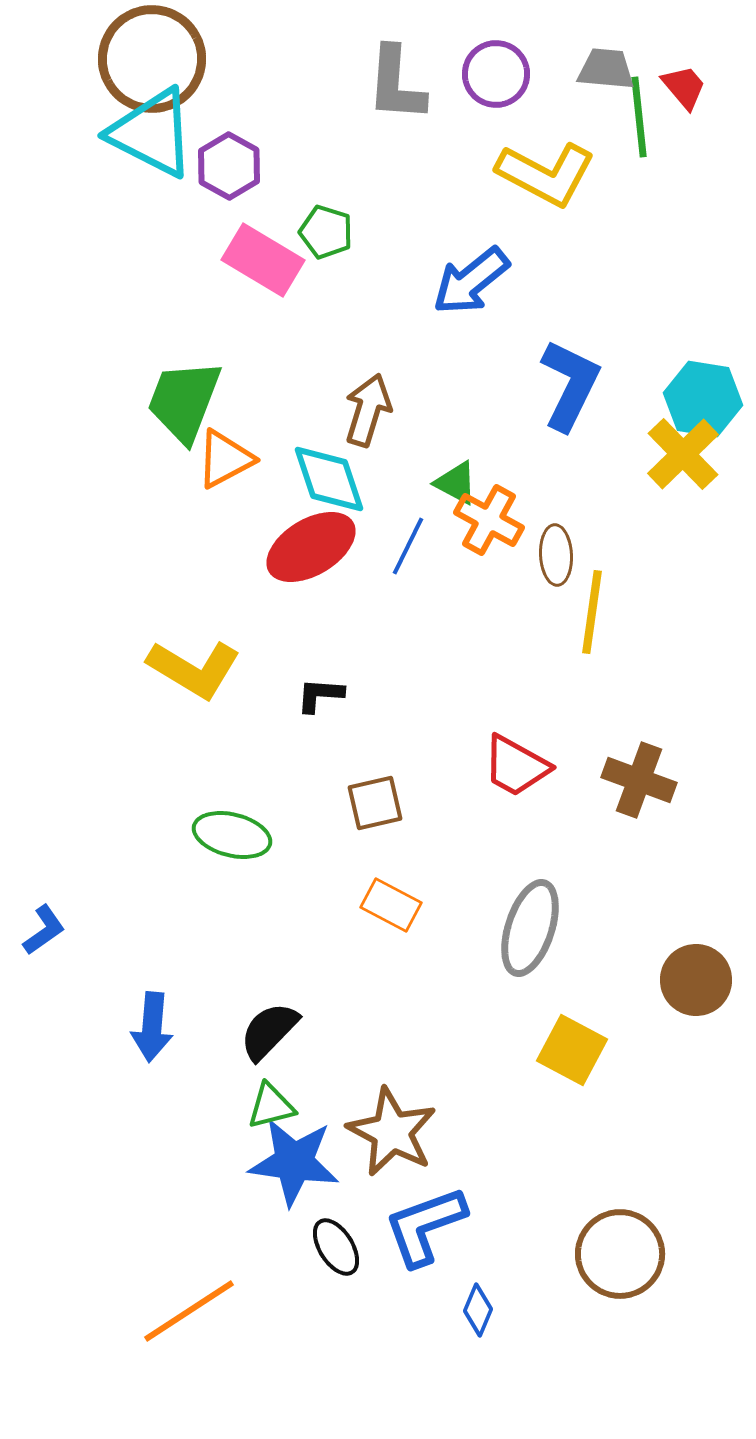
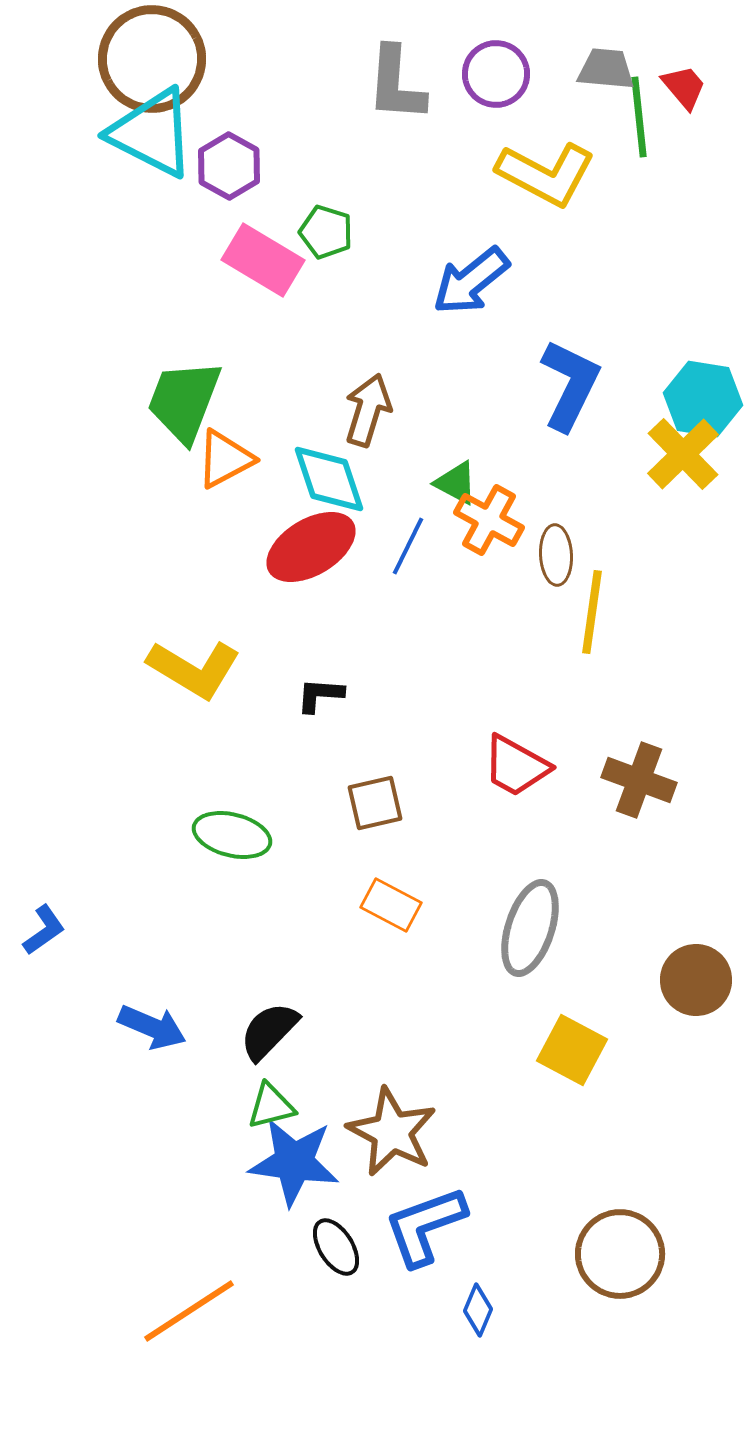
blue arrow at (152, 1027): rotated 72 degrees counterclockwise
